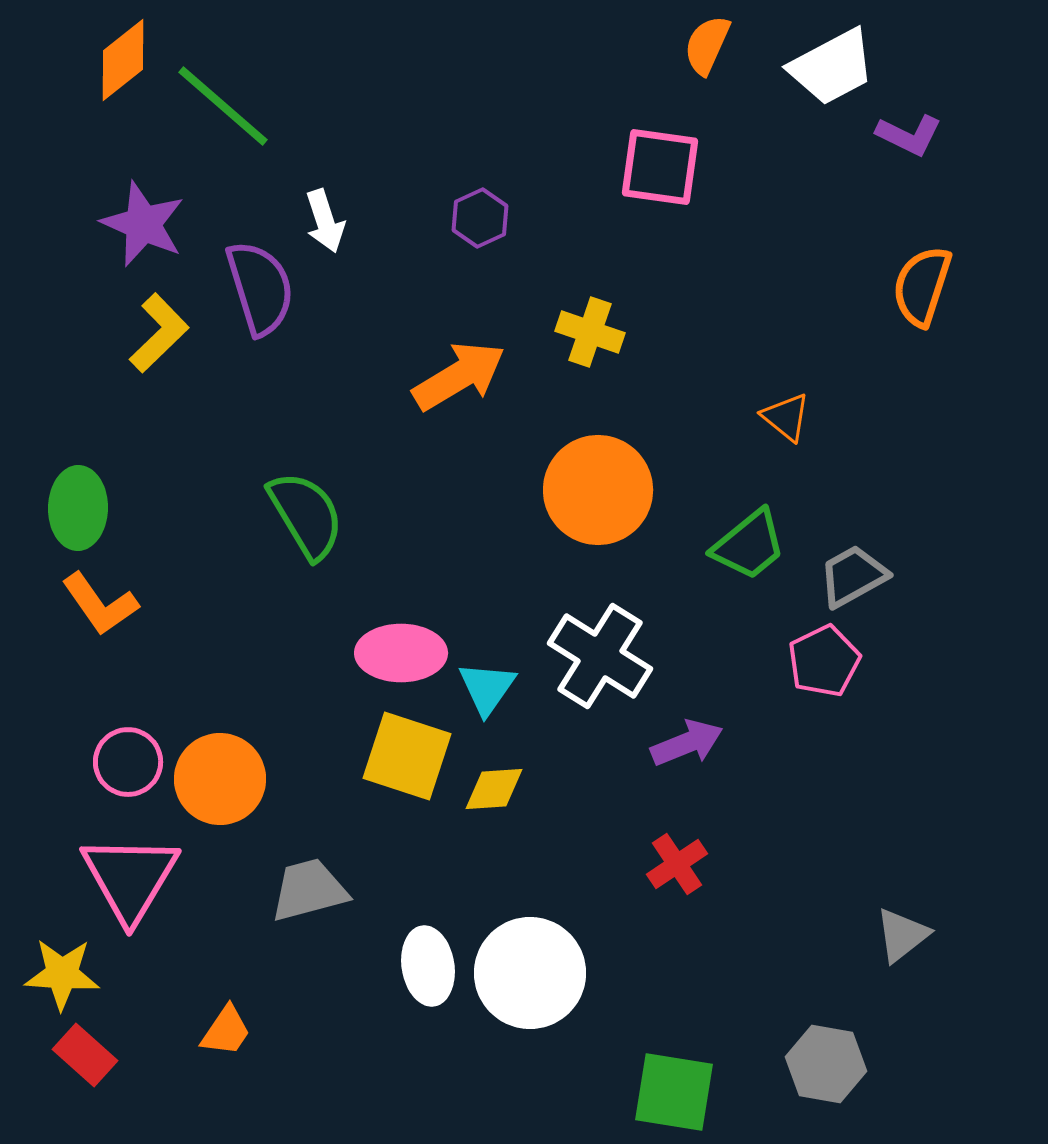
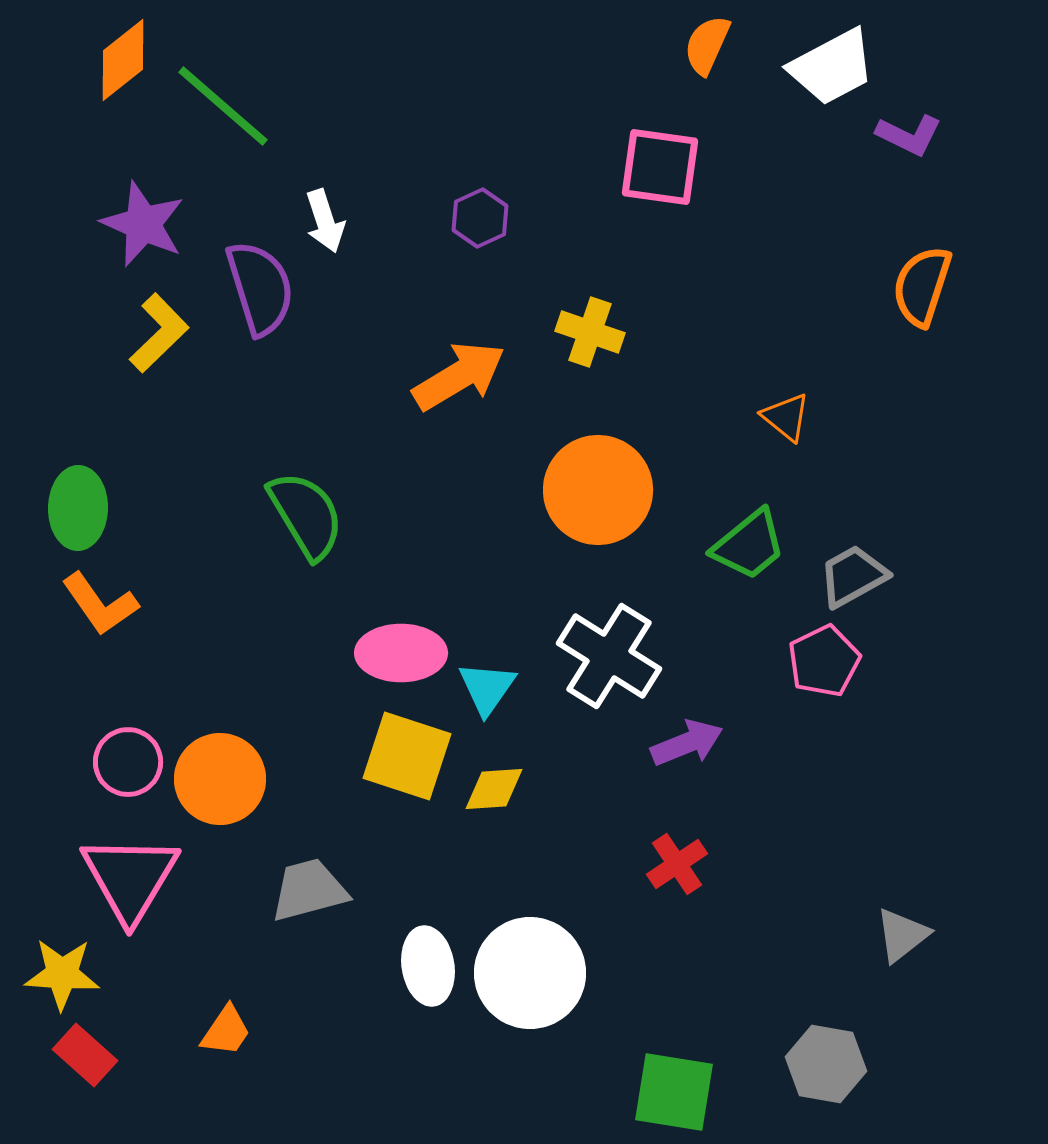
white cross at (600, 656): moved 9 px right
